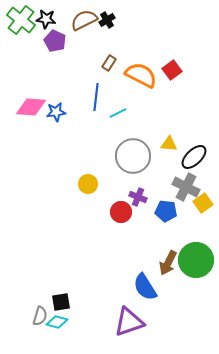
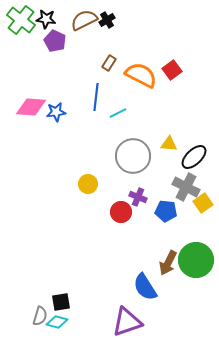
purple triangle: moved 2 px left
